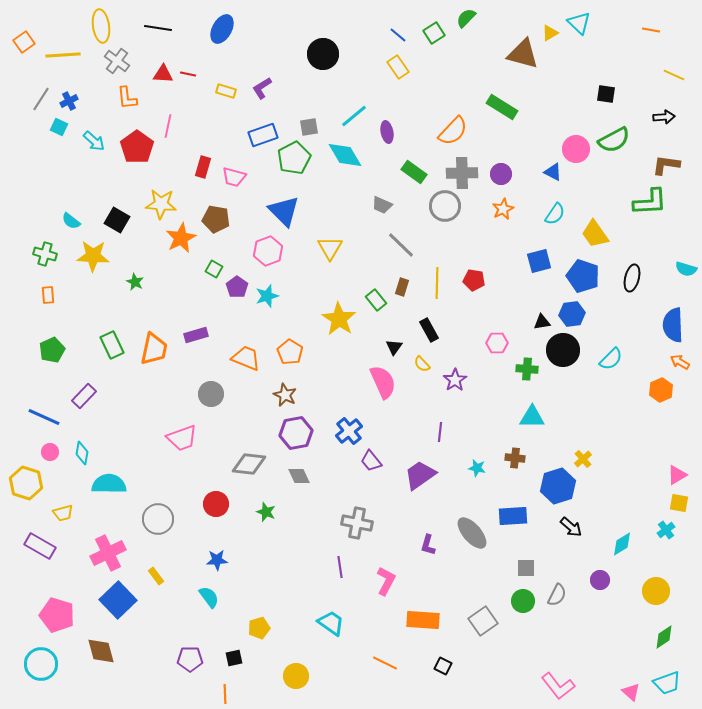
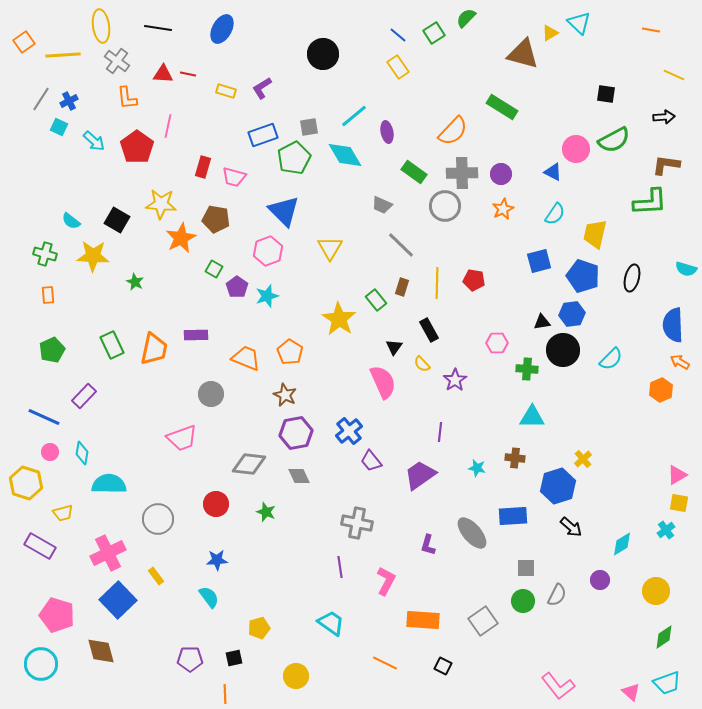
yellow trapezoid at (595, 234): rotated 48 degrees clockwise
purple rectangle at (196, 335): rotated 15 degrees clockwise
